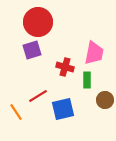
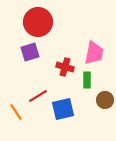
purple square: moved 2 px left, 2 px down
